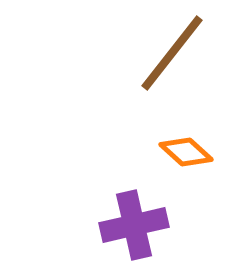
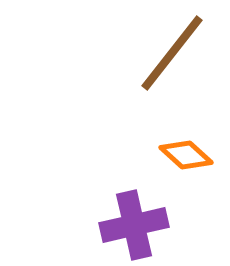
orange diamond: moved 3 px down
